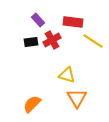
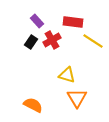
purple rectangle: moved 1 px left, 1 px down
black rectangle: rotated 48 degrees counterclockwise
orange semicircle: moved 1 px right, 1 px down; rotated 72 degrees clockwise
